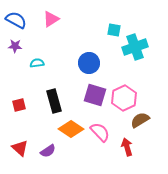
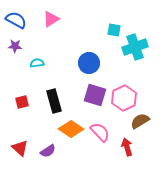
red square: moved 3 px right, 3 px up
brown semicircle: moved 1 px down
